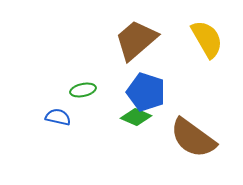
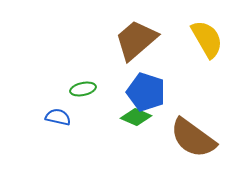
green ellipse: moved 1 px up
